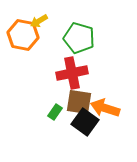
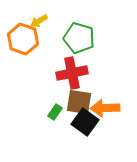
orange hexagon: moved 4 px down; rotated 8 degrees clockwise
orange arrow: rotated 20 degrees counterclockwise
